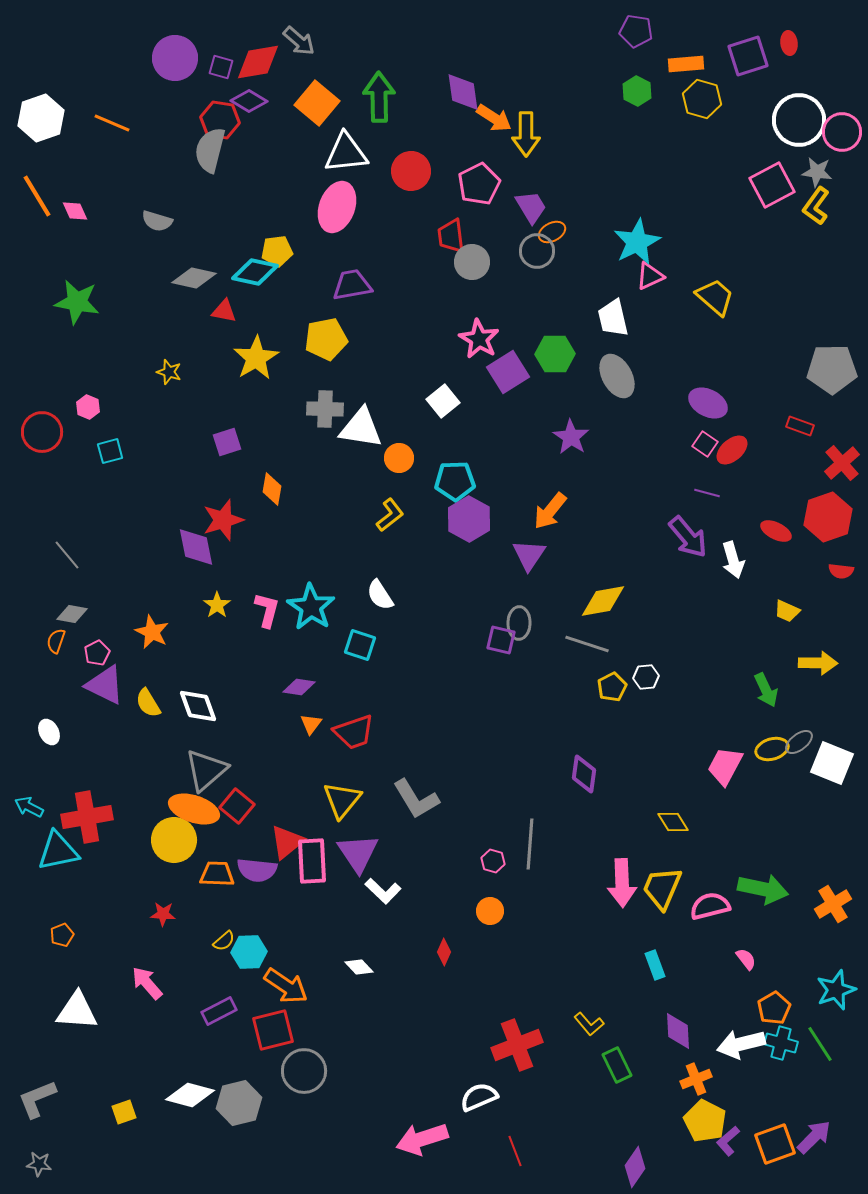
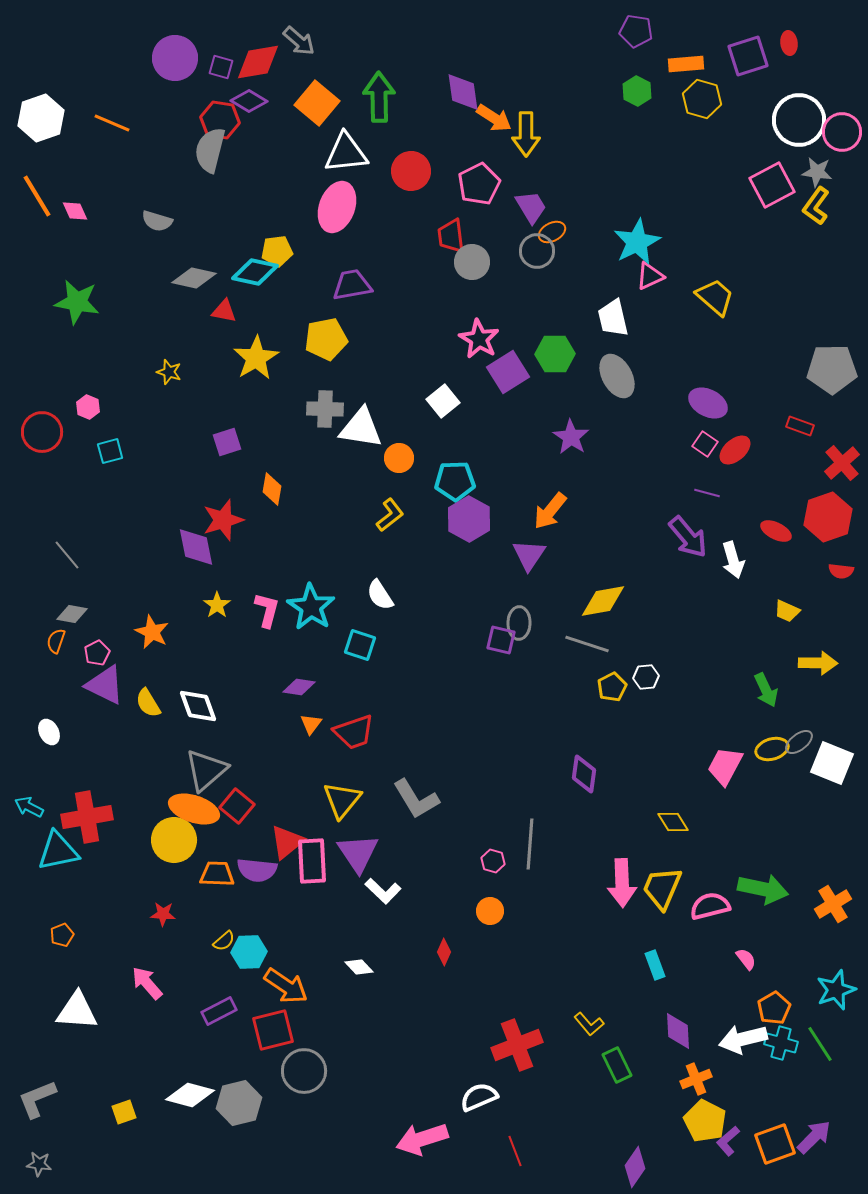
red ellipse at (732, 450): moved 3 px right
white arrow at (741, 1044): moved 2 px right, 5 px up
